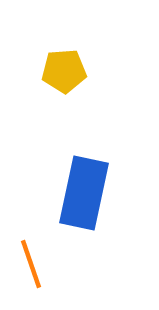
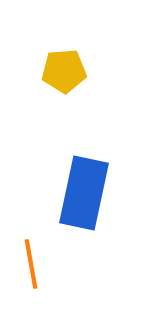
orange line: rotated 9 degrees clockwise
